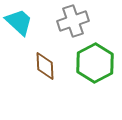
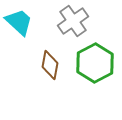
gray cross: rotated 16 degrees counterclockwise
brown diamond: moved 5 px right, 1 px up; rotated 12 degrees clockwise
